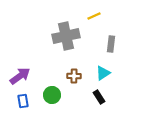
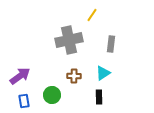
yellow line: moved 2 px left, 1 px up; rotated 32 degrees counterclockwise
gray cross: moved 3 px right, 4 px down
black rectangle: rotated 32 degrees clockwise
blue rectangle: moved 1 px right
